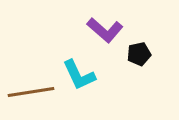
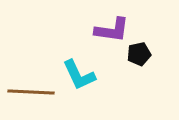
purple L-shape: moved 7 px right; rotated 33 degrees counterclockwise
brown line: rotated 12 degrees clockwise
